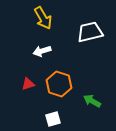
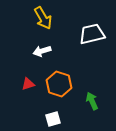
white trapezoid: moved 2 px right, 2 px down
green arrow: rotated 36 degrees clockwise
